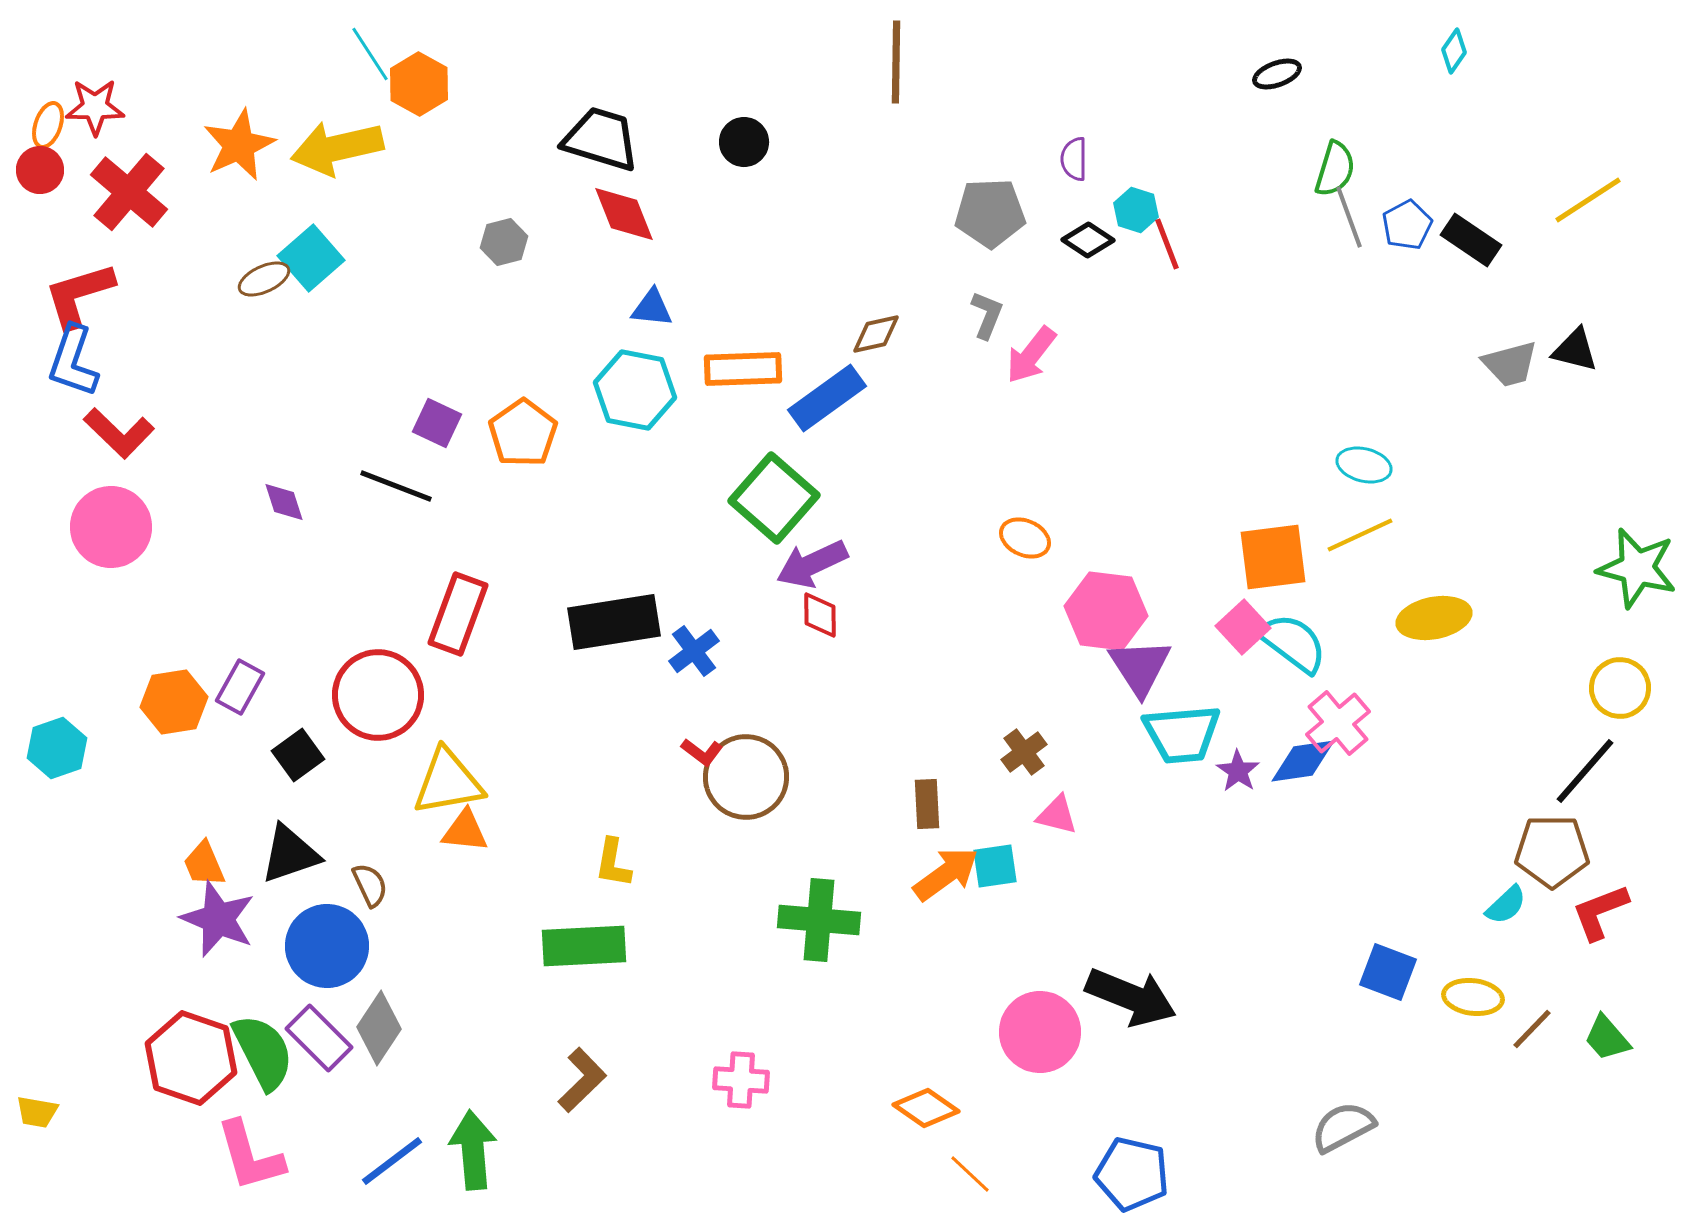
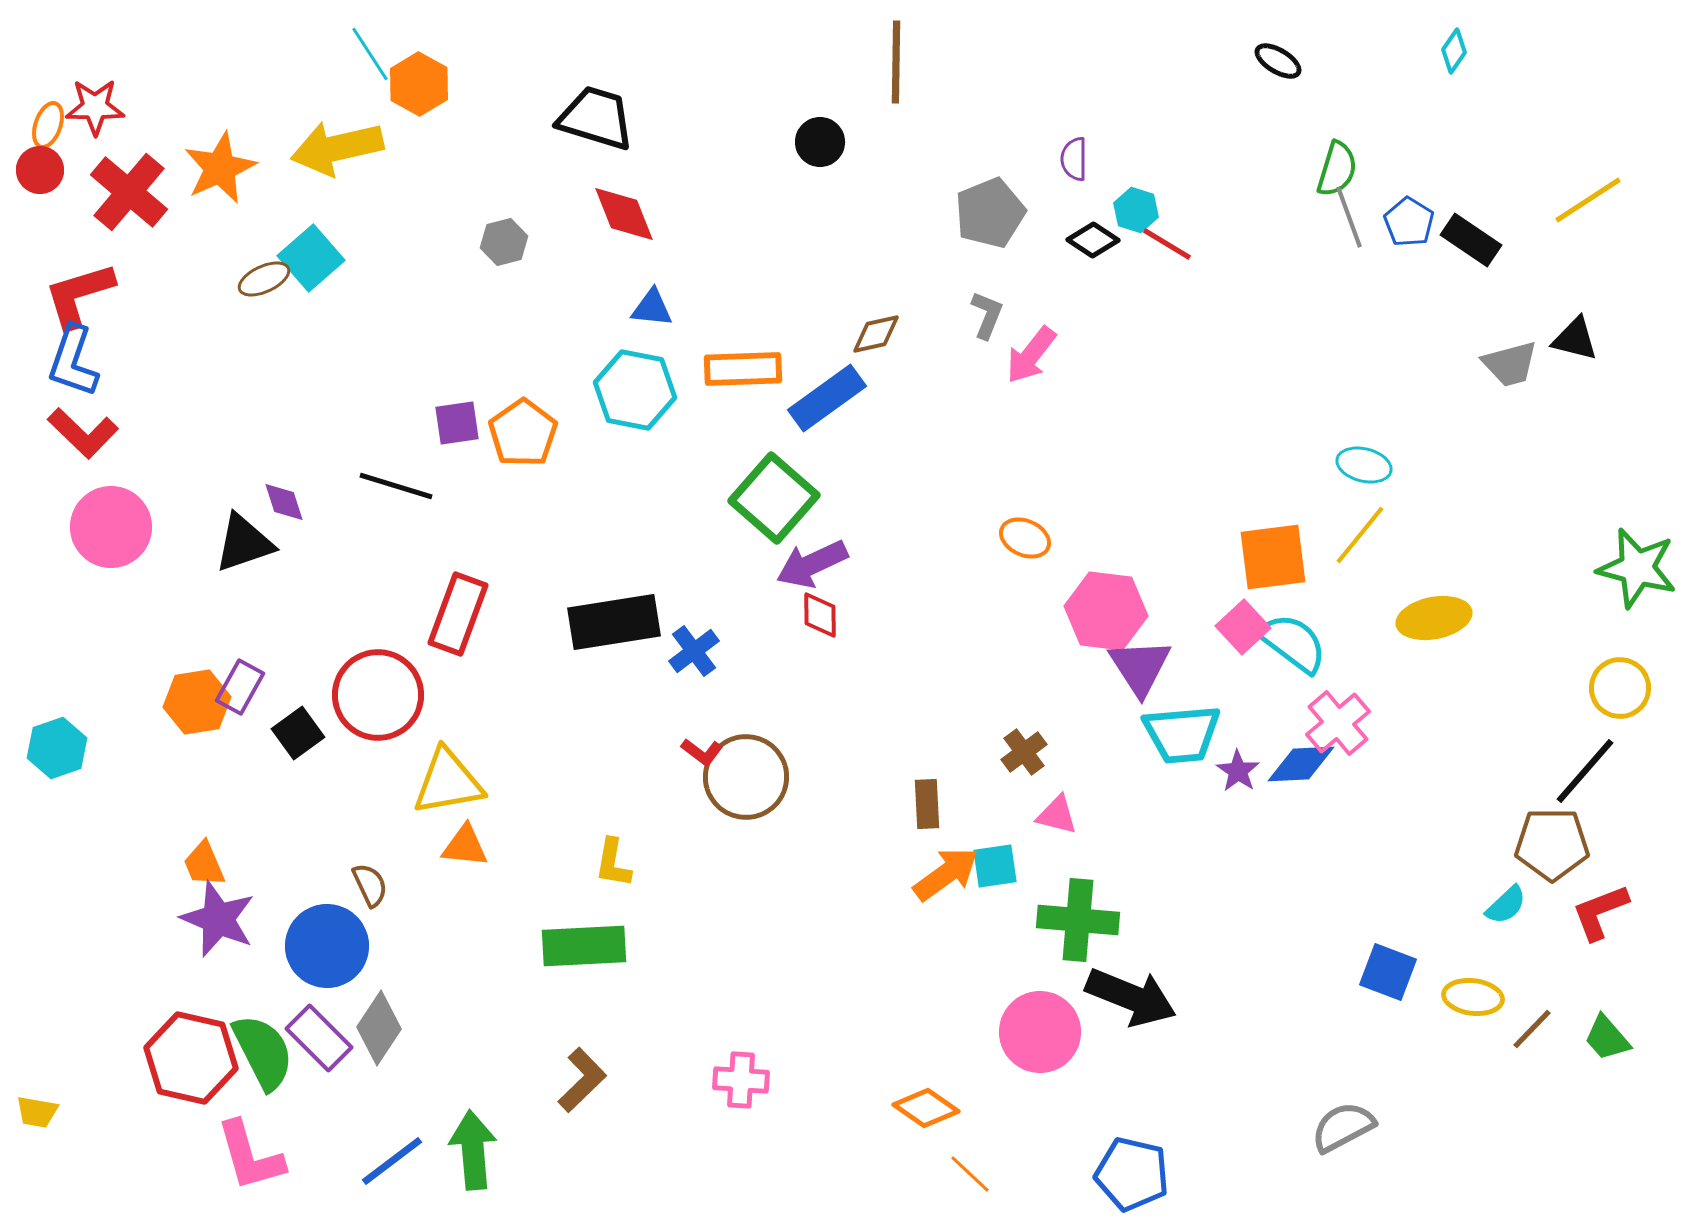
black ellipse at (1277, 74): moved 1 px right, 13 px up; rotated 51 degrees clockwise
black trapezoid at (601, 139): moved 5 px left, 21 px up
black circle at (744, 142): moved 76 px right
orange star at (239, 145): moved 19 px left, 23 px down
green semicircle at (1335, 169): moved 2 px right
gray pentagon at (990, 213): rotated 20 degrees counterclockwise
blue pentagon at (1407, 225): moved 2 px right, 3 px up; rotated 12 degrees counterclockwise
black diamond at (1088, 240): moved 5 px right
red line at (1167, 244): rotated 38 degrees counterclockwise
black triangle at (1575, 350): moved 11 px up
purple square at (437, 423): moved 20 px right; rotated 33 degrees counterclockwise
red L-shape at (119, 433): moved 36 px left
black line at (396, 486): rotated 4 degrees counterclockwise
yellow line at (1360, 535): rotated 26 degrees counterclockwise
orange hexagon at (174, 702): moved 23 px right
black square at (298, 755): moved 22 px up
blue diamond at (1303, 761): moved 2 px left, 3 px down; rotated 6 degrees clockwise
orange triangle at (465, 831): moved 15 px down
brown pentagon at (1552, 851): moved 7 px up
black triangle at (290, 854): moved 46 px left, 311 px up
green cross at (819, 920): moved 259 px right
red hexagon at (191, 1058): rotated 6 degrees counterclockwise
